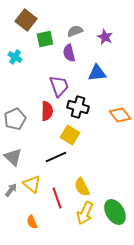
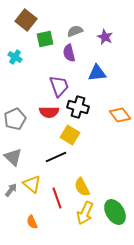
red semicircle: moved 2 px right, 1 px down; rotated 90 degrees clockwise
